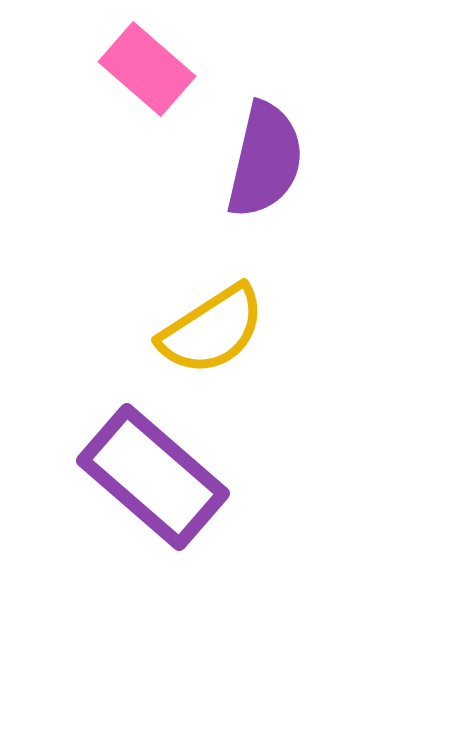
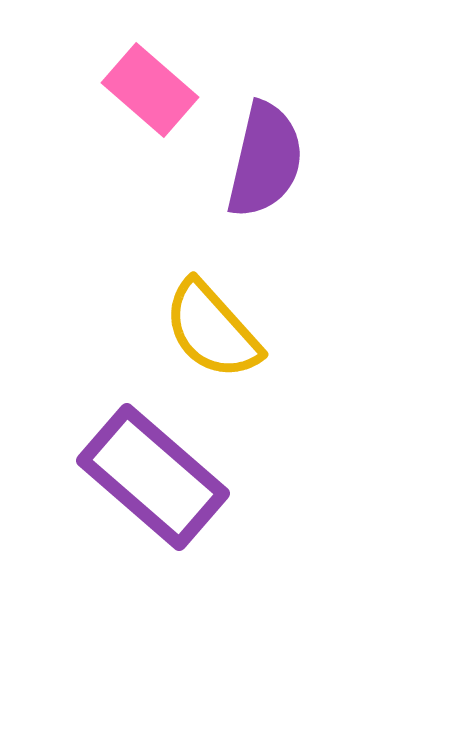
pink rectangle: moved 3 px right, 21 px down
yellow semicircle: rotated 81 degrees clockwise
